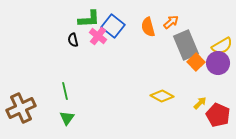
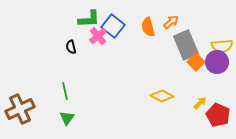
pink cross: rotated 12 degrees clockwise
black semicircle: moved 2 px left, 7 px down
yellow semicircle: rotated 25 degrees clockwise
purple circle: moved 1 px left, 1 px up
brown cross: moved 1 px left, 1 px down
